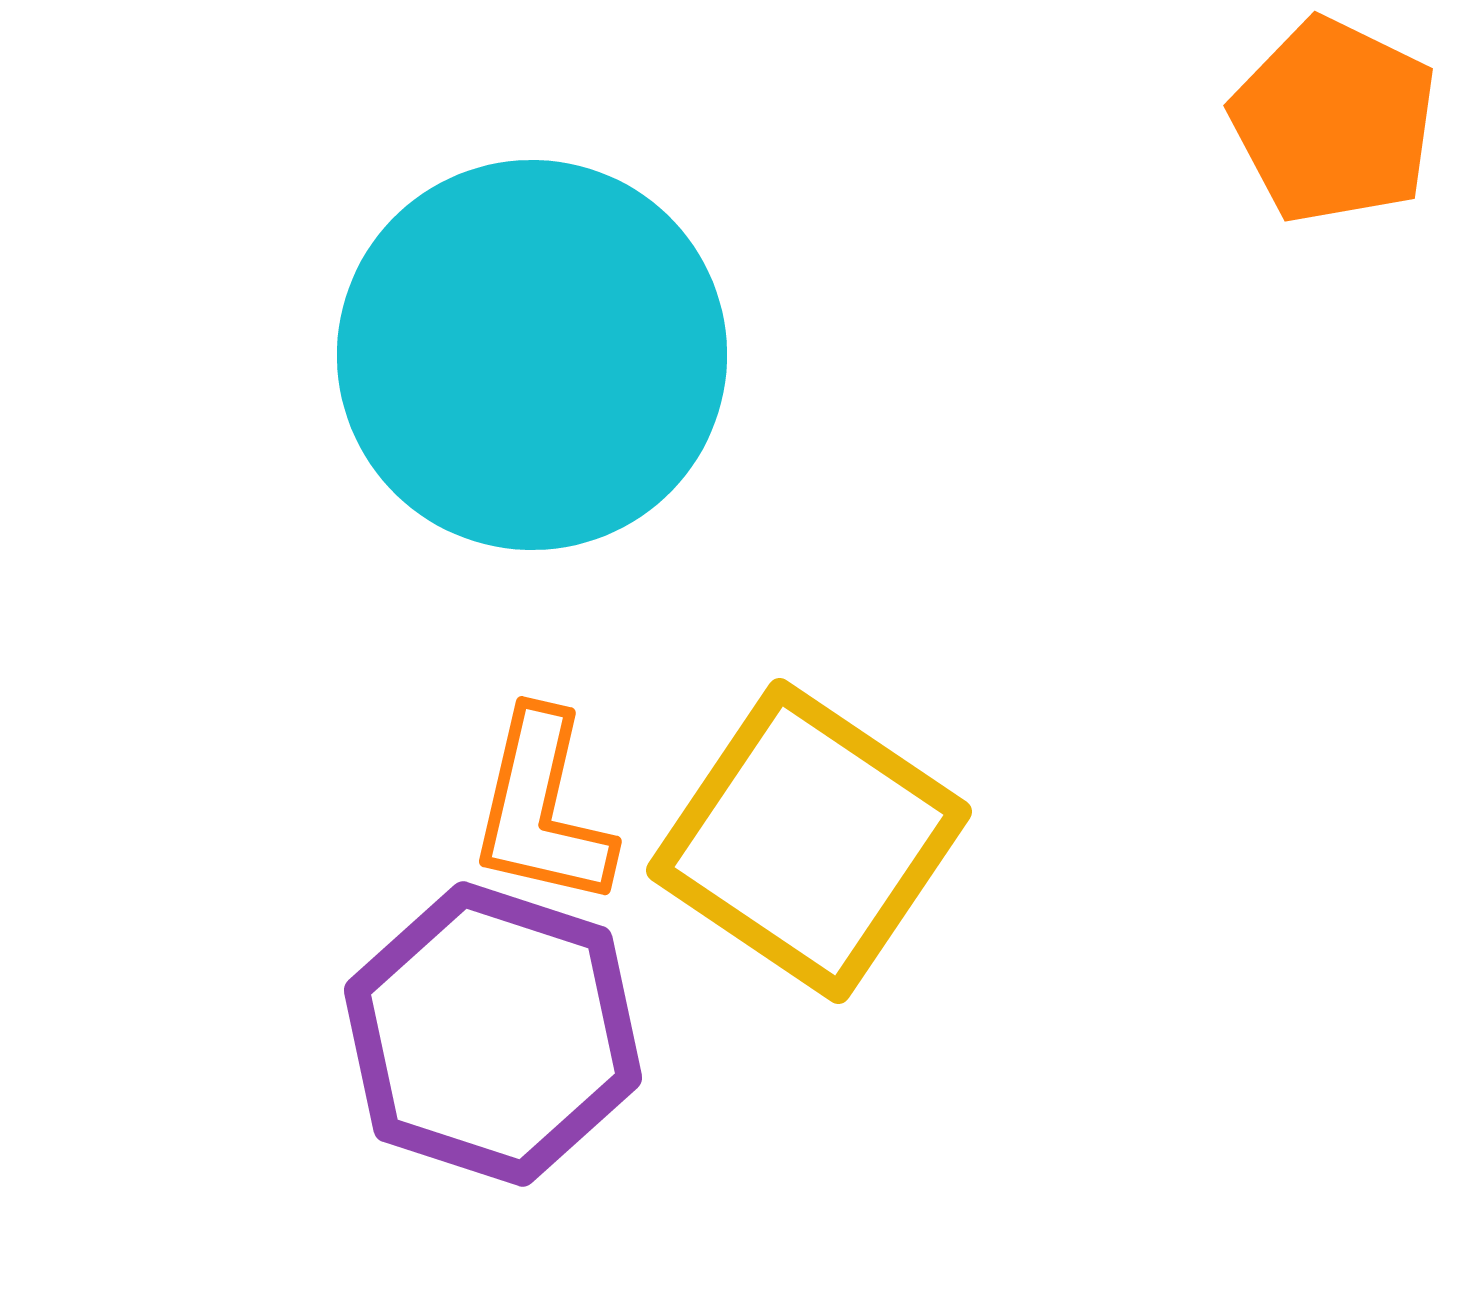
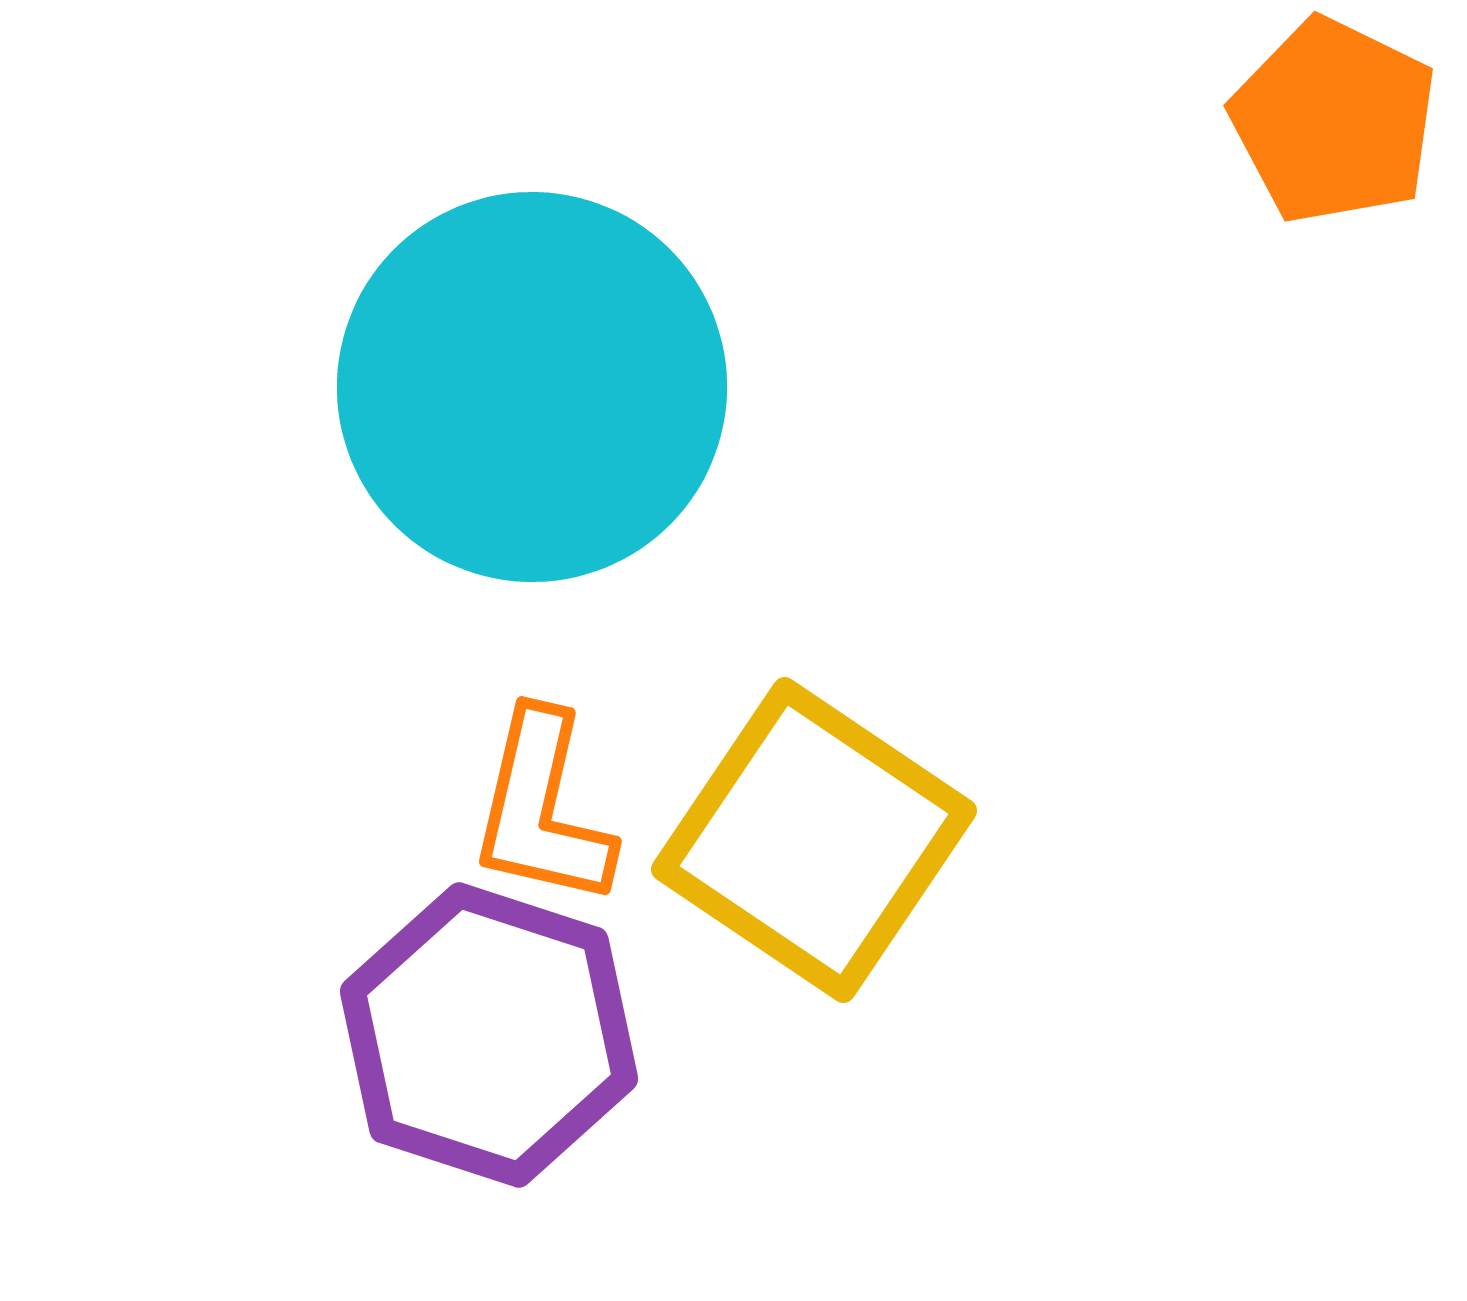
cyan circle: moved 32 px down
yellow square: moved 5 px right, 1 px up
purple hexagon: moved 4 px left, 1 px down
